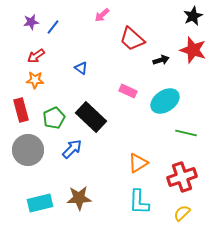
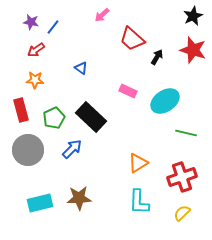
purple star: rotated 21 degrees clockwise
red arrow: moved 6 px up
black arrow: moved 4 px left, 3 px up; rotated 42 degrees counterclockwise
